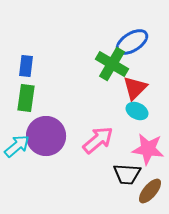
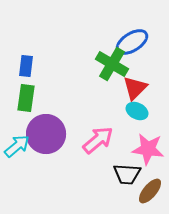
purple circle: moved 2 px up
